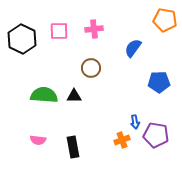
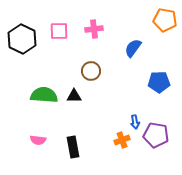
brown circle: moved 3 px down
